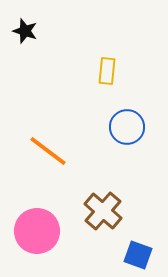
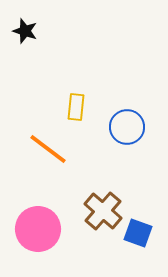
yellow rectangle: moved 31 px left, 36 px down
orange line: moved 2 px up
pink circle: moved 1 px right, 2 px up
blue square: moved 22 px up
